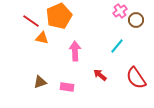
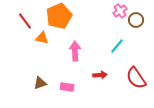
red line: moved 6 px left; rotated 18 degrees clockwise
red arrow: rotated 136 degrees clockwise
brown triangle: moved 1 px down
